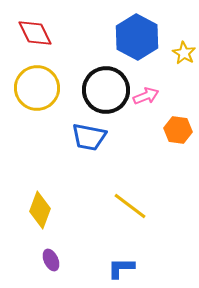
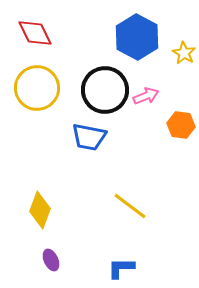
black circle: moved 1 px left
orange hexagon: moved 3 px right, 5 px up
